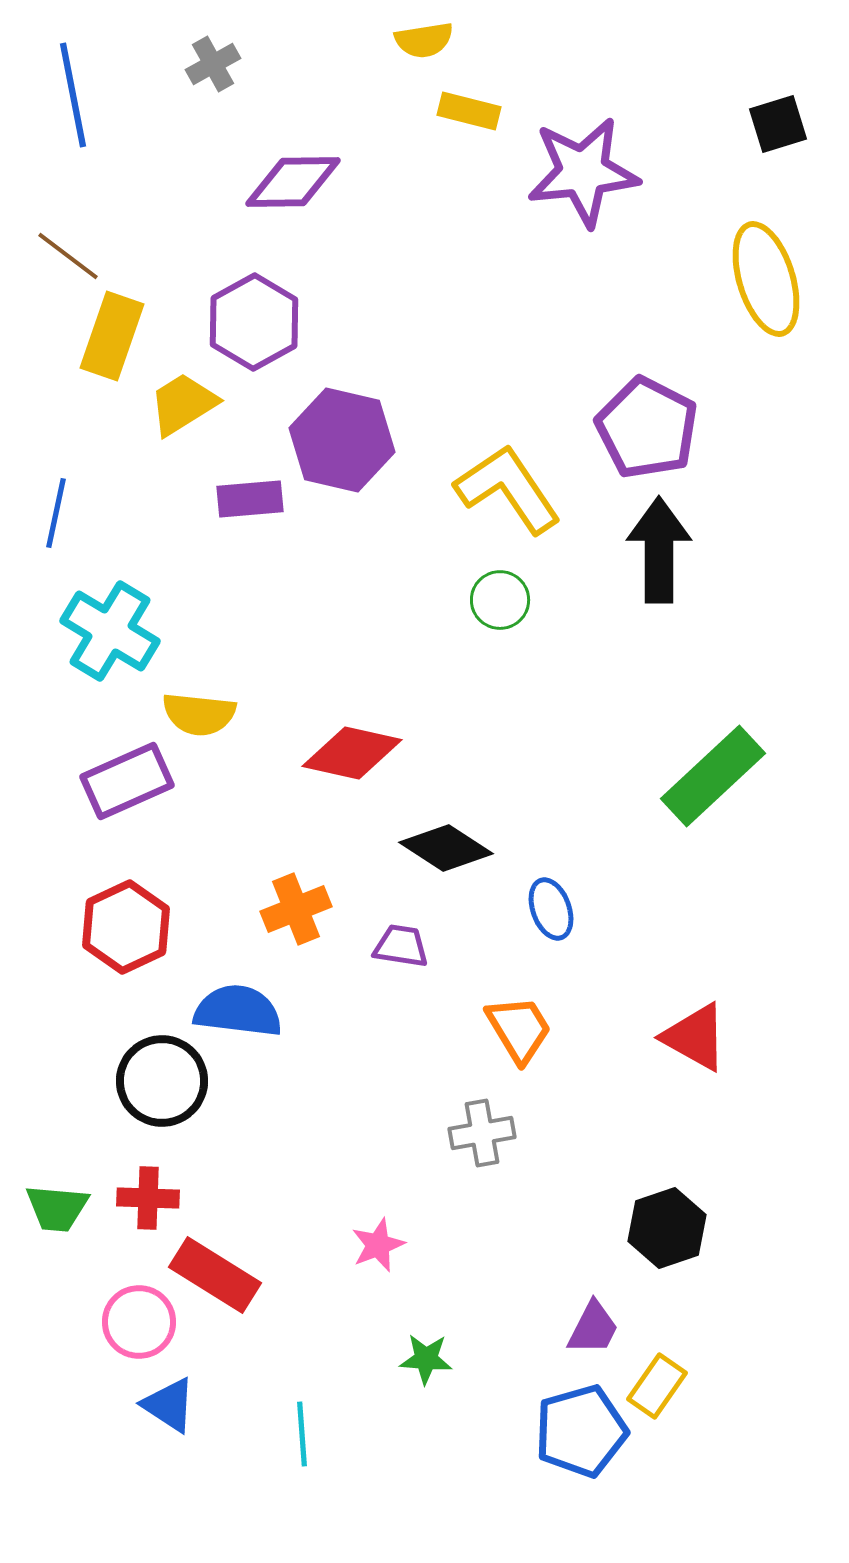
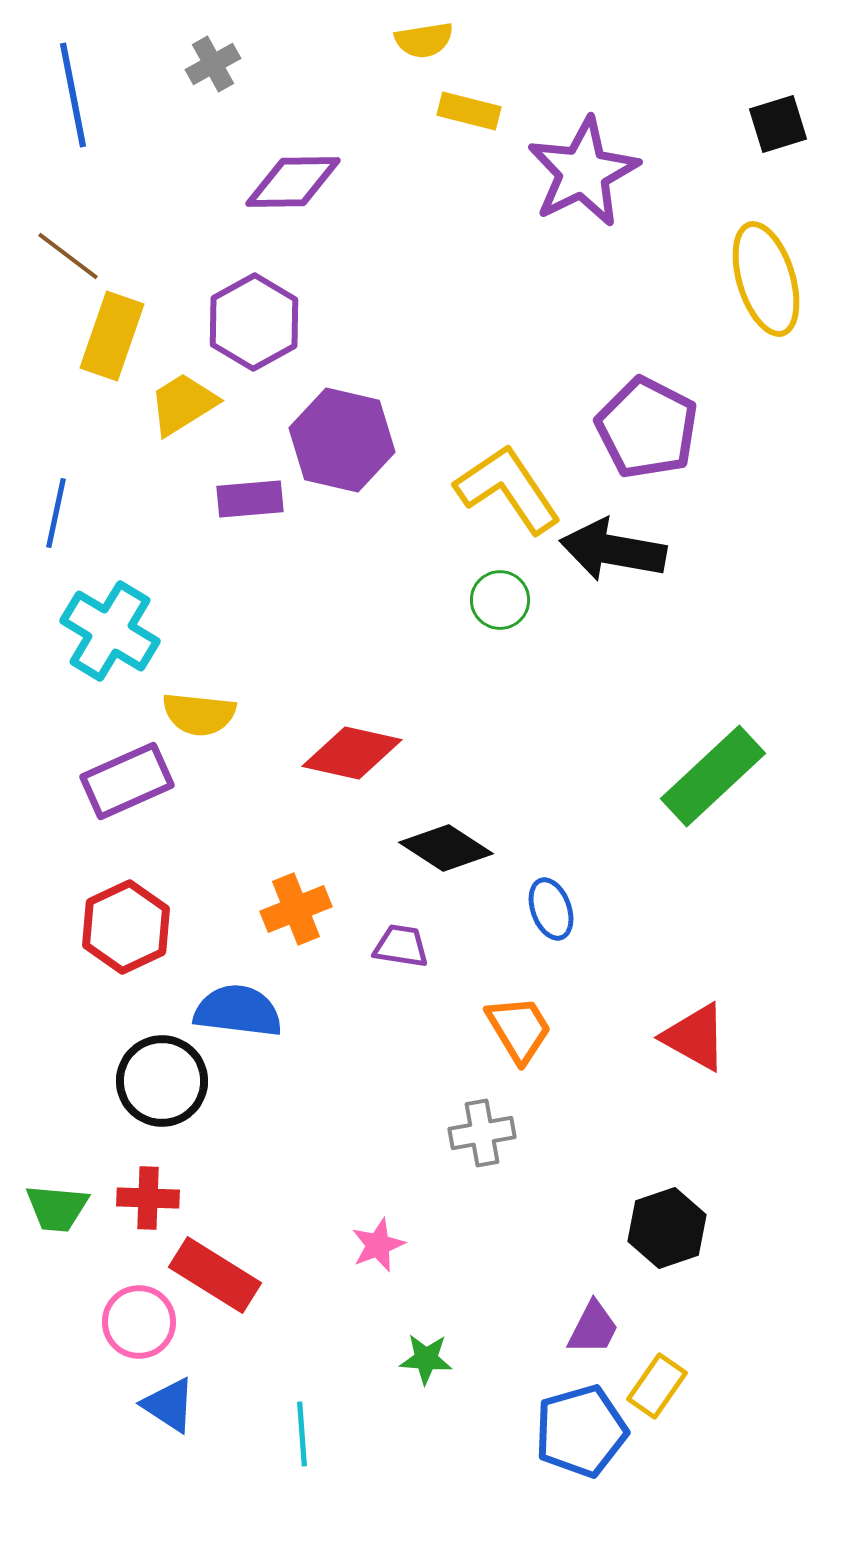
purple star at (583, 172): rotated 20 degrees counterclockwise
black arrow at (659, 550): moved 46 px left; rotated 80 degrees counterclockwise
